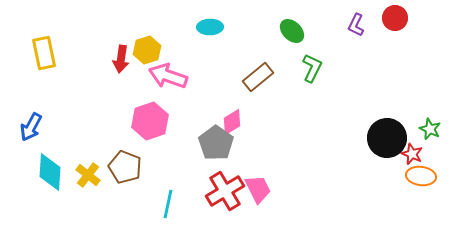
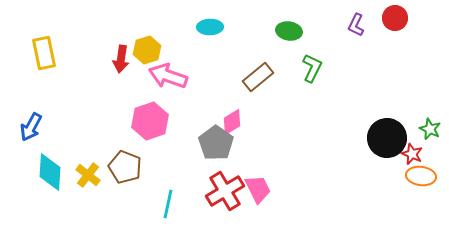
green ellipse: moved 3 px left; rotated 35 degrees counterclockwise
